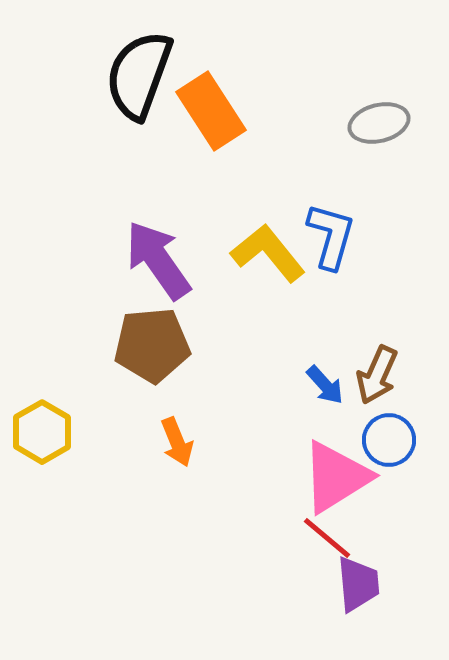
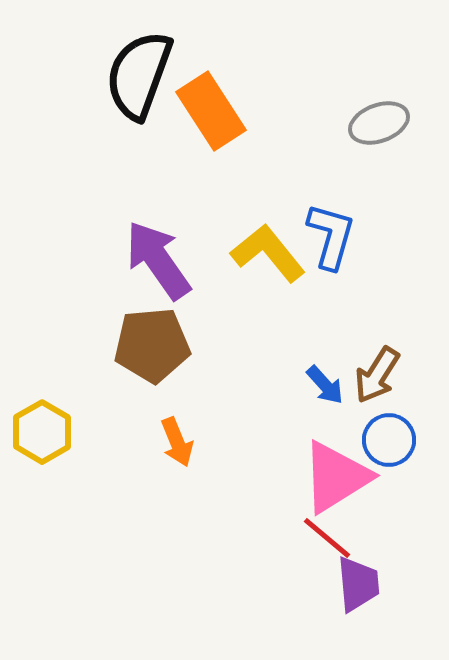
gray ellipse: rotated 6 degrees counterclockwise
brown arrow: rotated 8 degrees clockwise
